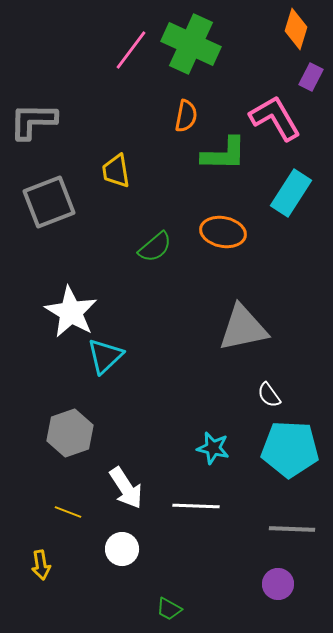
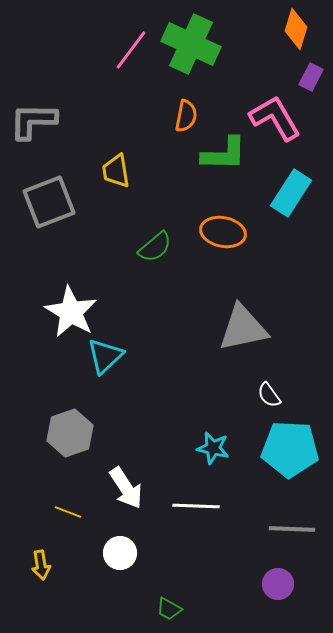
white circle: moved 2 px left, 4 px down
